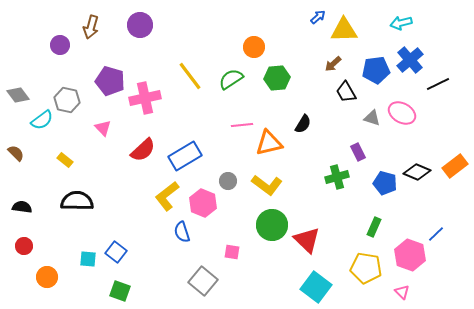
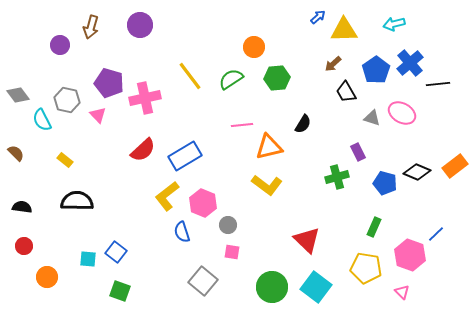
cyan arrow at (401, 23): moved 7 px left, 1 px down
blue cross at (410, 60): moved 3 px down
blue pentagon at (376, 70): rotated 28 degrees counterclockwise
purple pentagon at (110, 81): moved 1 px left, 2 px down
black line at (438, 84): rotated 20 degrees clockwise
cyan semicircle at (42, 120): rotated 100 degrees clockwise
pink triangle at (103, 128): moved 5 px left, 13 px up
orange triangle at (269, 143): moved 4 px down
gray circle at (228, 181): moved 44 px down
green circle at (272, 225): moved 62 px down
